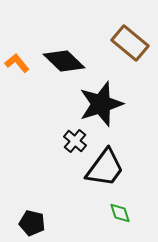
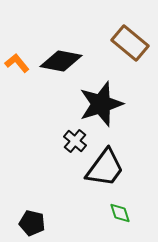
black diamond: moved 3 px left; rotated 33 degrees counterclockwise
